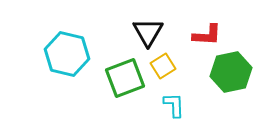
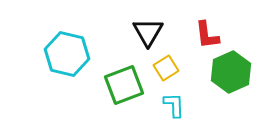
red L-shape: rotated 80 degrees clockwise
yellow square: moved 3 px right, 2 px down
green hexagon: rotated 12 degrees counterclockwise
green square: moved 1 px left, 7 px down
